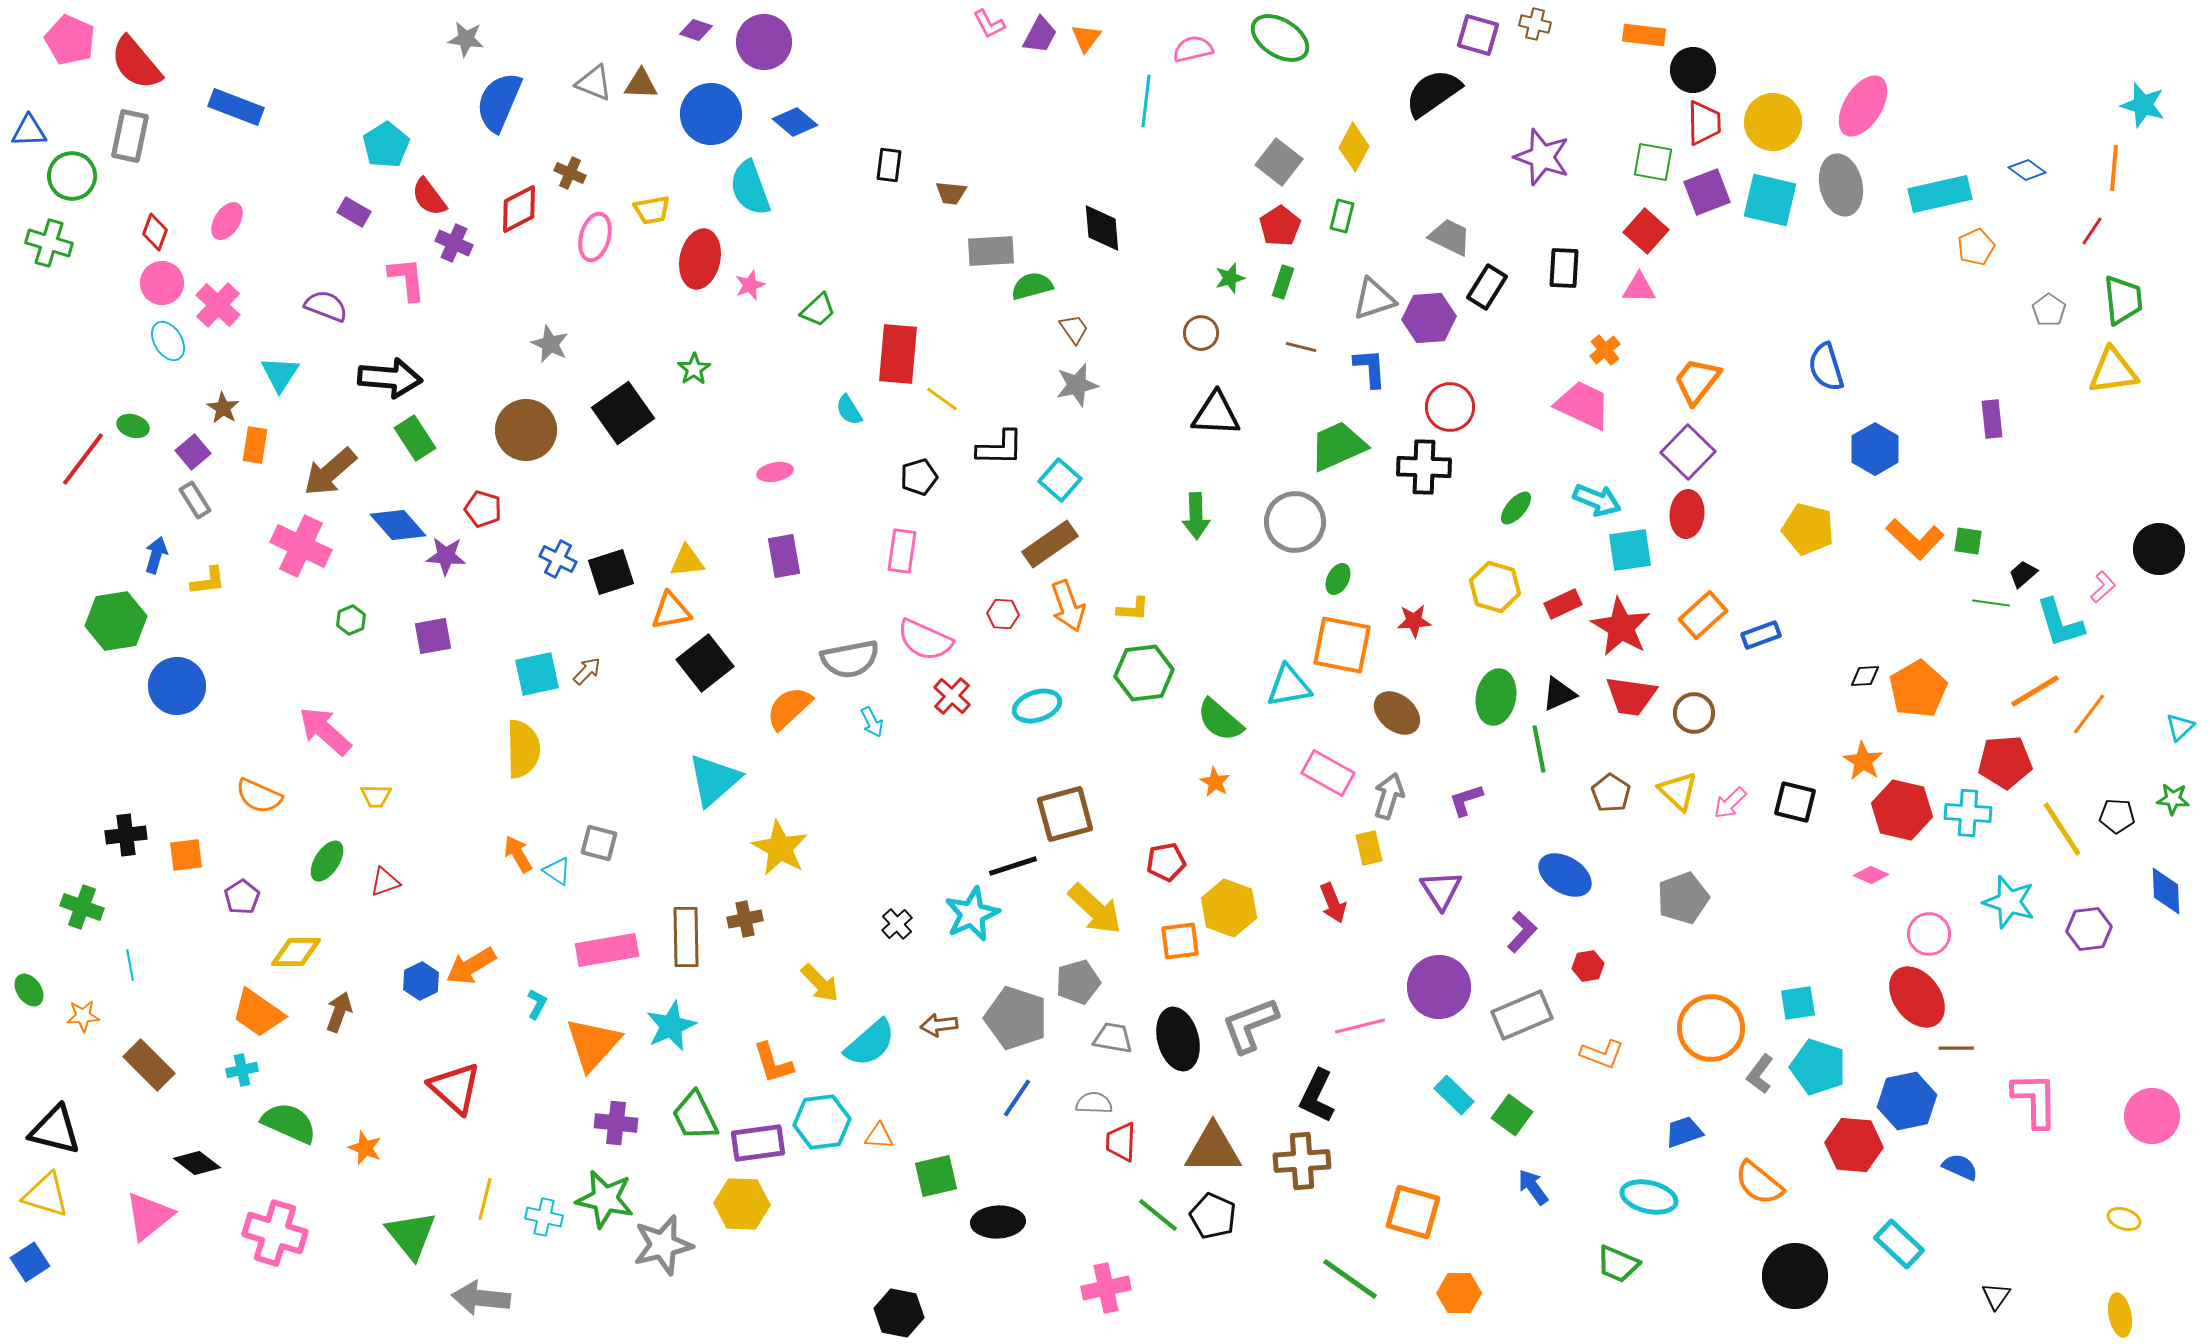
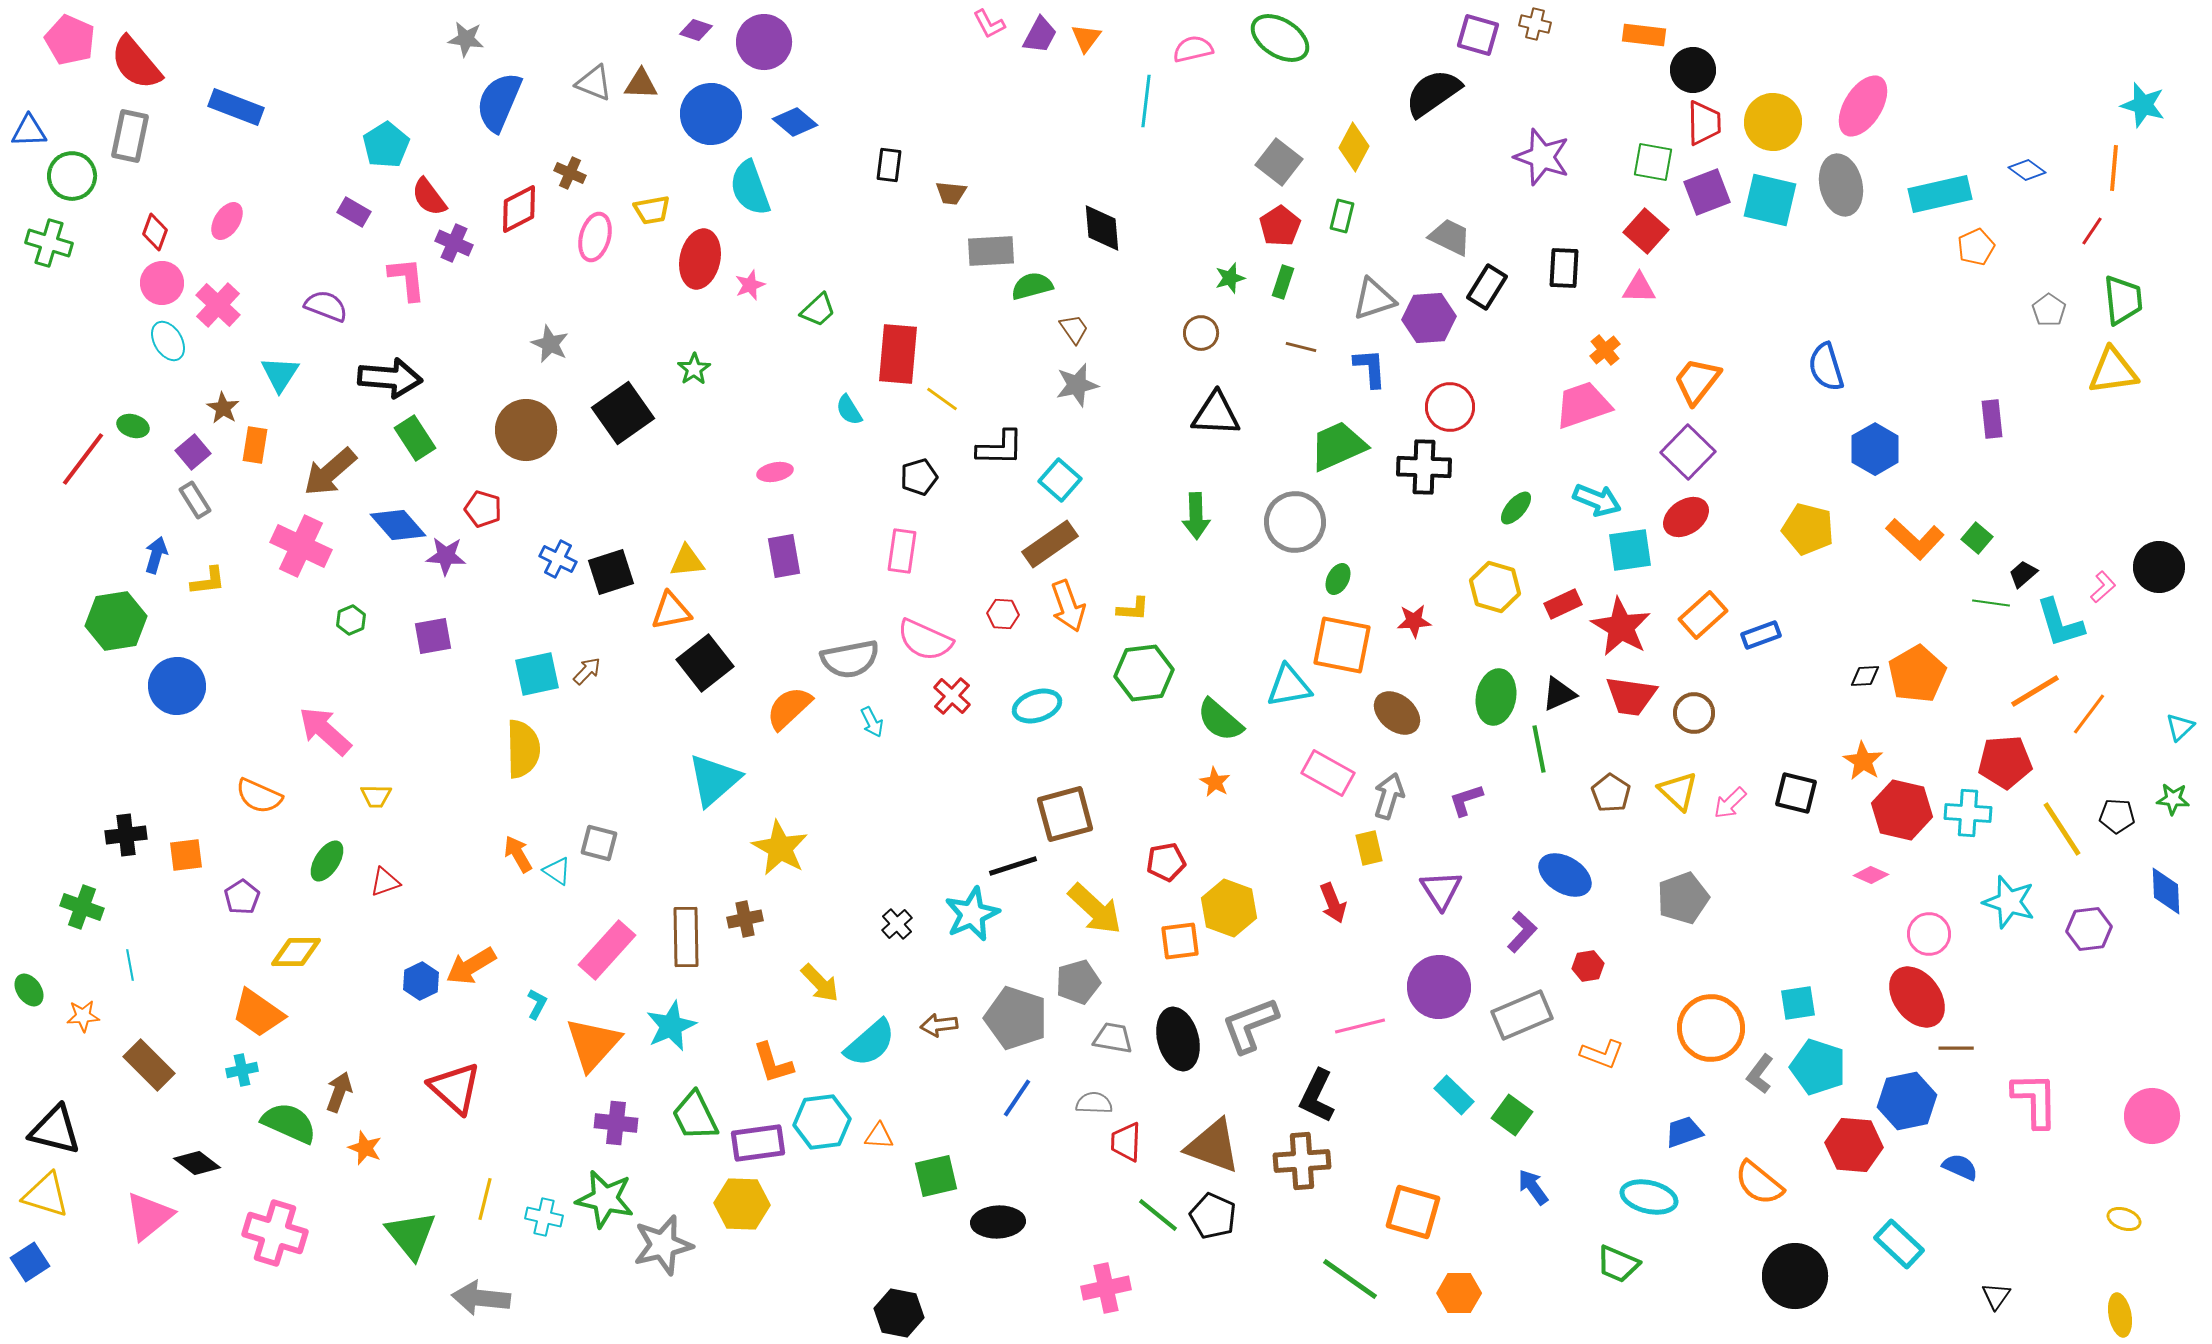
pink trapezoid at (1583, 405): rotated 44 degrees counterclockwise
red ellipse at (1687, 514): moved 1 px left, 3 px down; rotated 51 degrees clockwise
green square at (1968, 541): moved 9 px right, 3 px up; rotated 32 degrees clockwise
black circle at (2159, 549): moved 18 px down
orange pentagon at (1918, 689): moved 1 px left, 15 px up
black square at (1795, 802): moved 1 px right, 9 px up
pink rectangle at (607, 950): rotated 38 degrees counterclockwise
brown arrow at (339, 1012): moved 80 px down
red trapezoid at (1121, 1142): moved 5 px right
brown triangle at (1213, 1149): moved 3 px up; rotated 20 degrees clockwise
